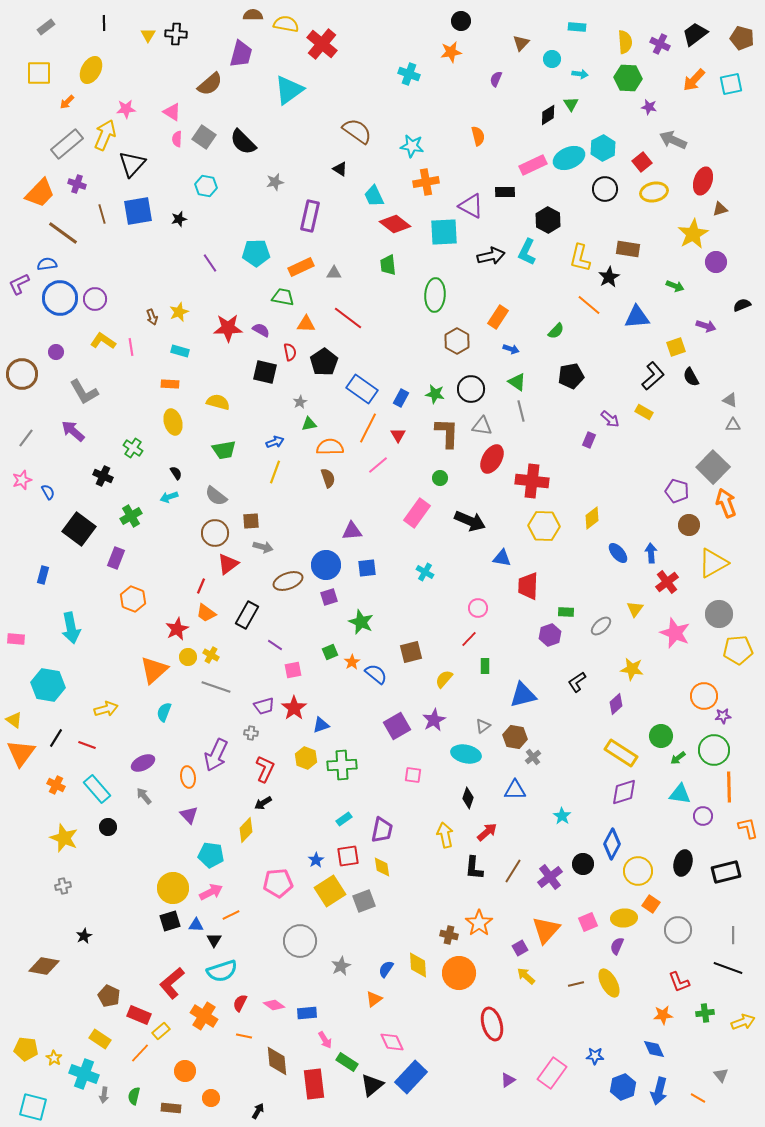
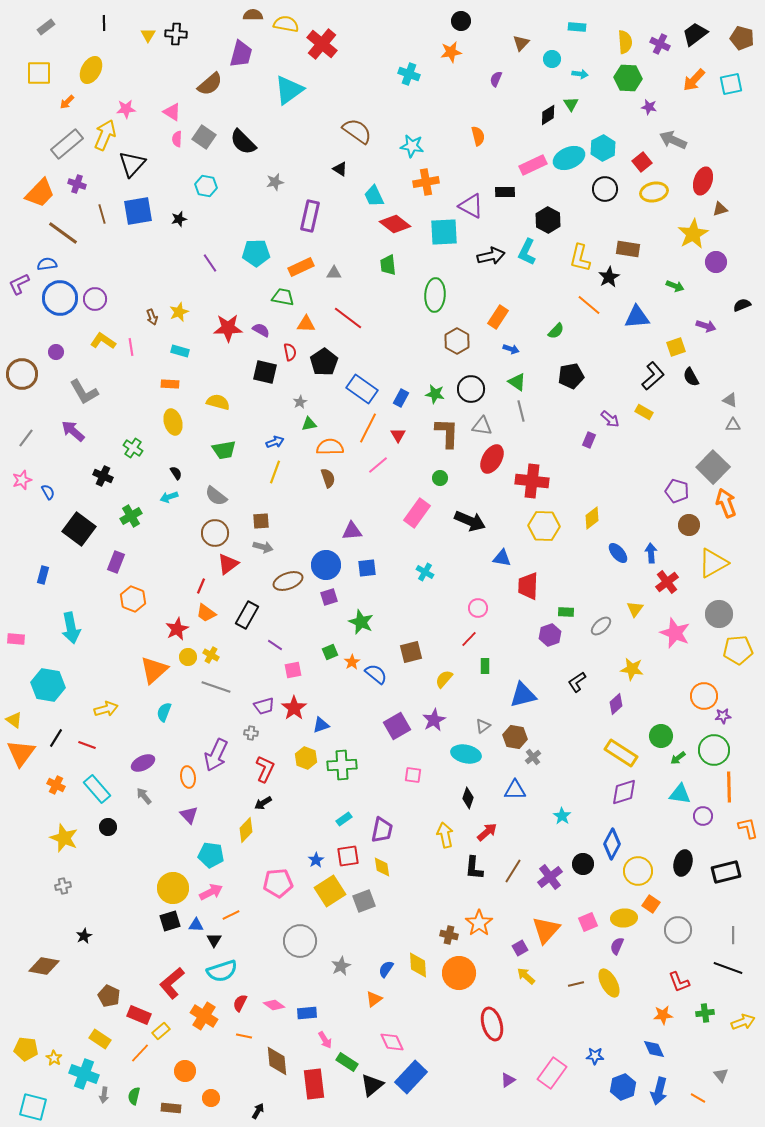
brown square at (251, 521): moved 10 px right
purple rectangle at (116, 558): moved 4 px down
